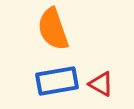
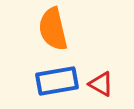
orange semicircle: rotated 6 degrees clockwise
